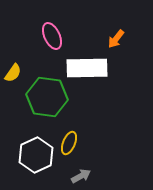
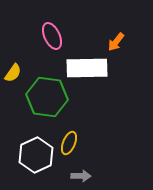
orange arrow: moved 3 px down
gray arrow: rotated 30 degrees clockwise
